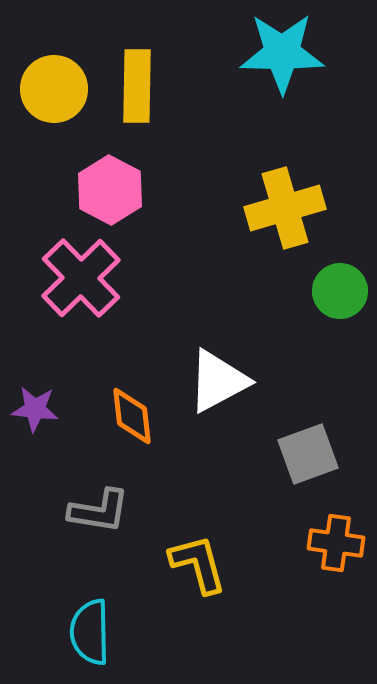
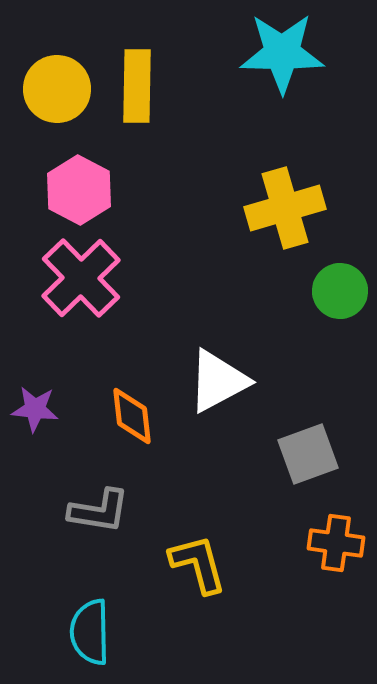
yellow circle: moved 3 px right
pink hexagon: moved 31 px left
